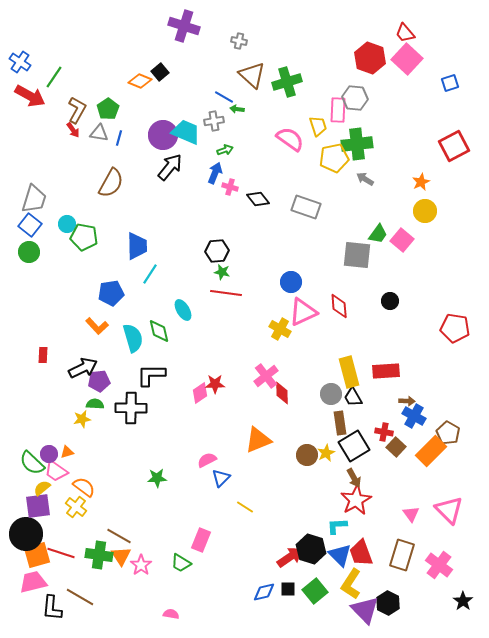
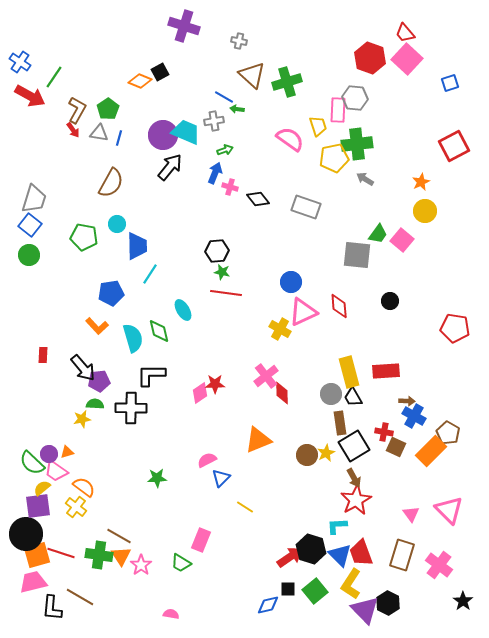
black square at (160, 72): rotated 12 degrees clockwise
cyan circle at (67, 224): moved 50 px right
green circle at (29, 252): moved 3 px down
black arrow at (83, 368): rotated 76 degrees clockwise
brown square at (396, 447): rotated 18 degrees counterclockwise
blue diamond at (264, 592): moved 4 px right, 13 px down
